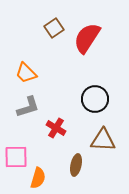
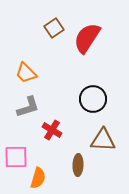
black circle: moved 2 px left
red cross: moved 4 px left, 2 px down
brown ellipse: moved 2 px right; rotated 10 degrees counterclockwise
